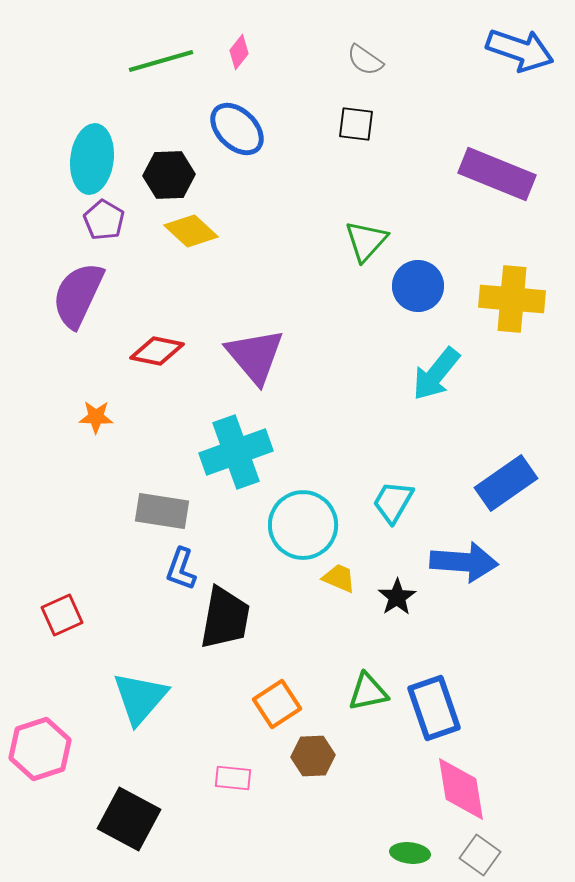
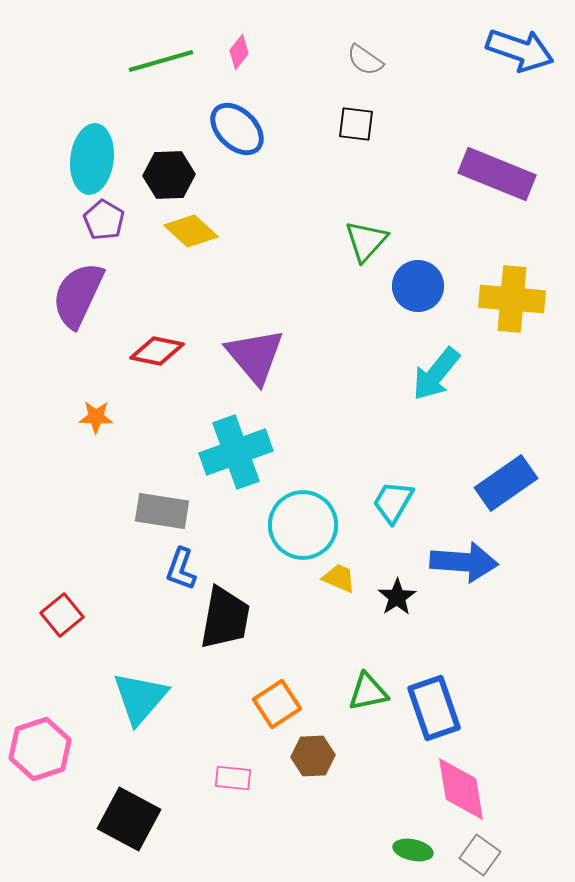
red square at (62, 615): rotated 15 degrees counterclockwise
green ellipse at (410, 853): moved 3 px right, 3 px up; rotated 6 degrees clockwise
